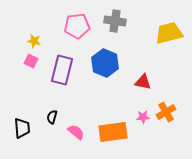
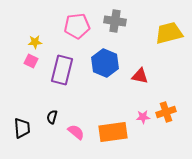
yellow star: moved 1 px right, 1 px down; rotated 16 degrees counterclockwise
red triangle: moved 3 px left, 6 px up
orange cross: rotated 12 degrees clockwise
